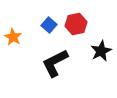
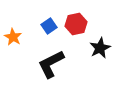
blue square: moved 1 px down; rotated 14 degrees clockwise
black star: moved 1 px left, 3 px up
black L-shape: moved 4 px left, 1 px down
